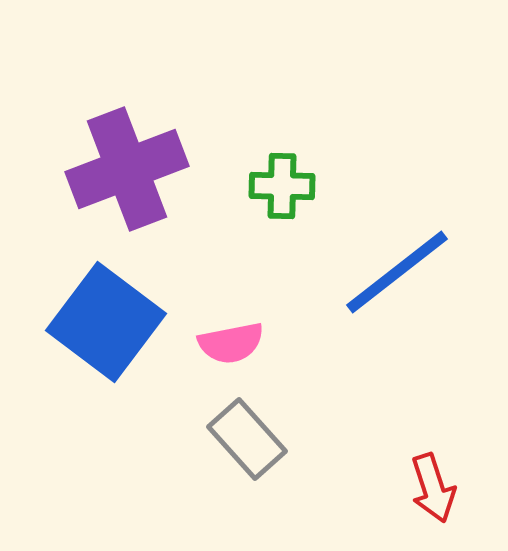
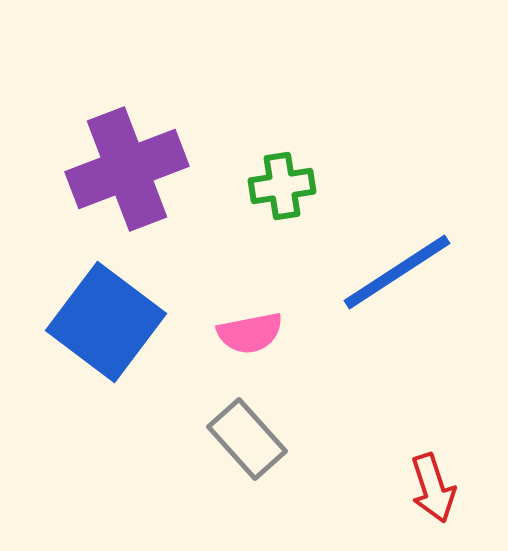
green cross: rotated 10 degrees counterclockwise
blue line: rotated 5 degrees clockwise
pink semicircle: moved 19 px right, 10 px up
